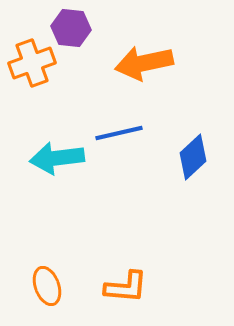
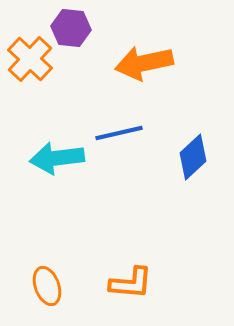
orange cross: moved 2 px left, 4 px up; rotated 27 degrees counterclockwise
orange L-shape: moved 5 px right, 4 px up
